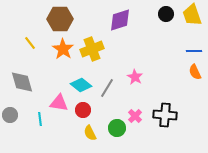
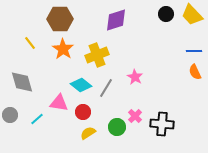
yellow trapezoid: rotated 25 degrees counterclockwise
purple diamond: moved 4 px left
yellow cross: moved 5 px right, 6 px down
gray line: moved 1 px left
red circle: moved 2 px down
black cross: moved 3 px left, 9 px down
cyan line: moved 3 px left; rotated 56 degrees clockwise
green circle: moved 1 px up
yellow semicircle: moved 2 px left; rotated 84 degrees clockwise
